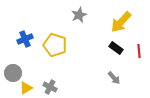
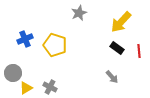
gray star: moved 2 px up
black rectangle: moved 1 px right
gray arrow: moved 2 px left, 1 px up
